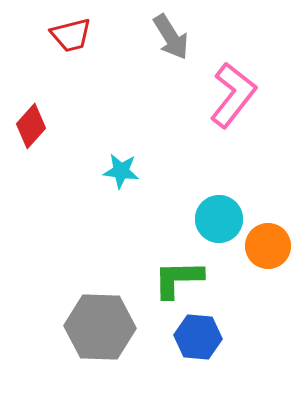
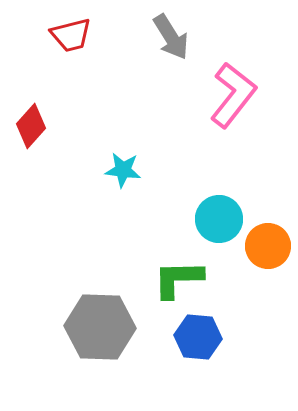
cyan star: moved 2 px right, 1 px up
